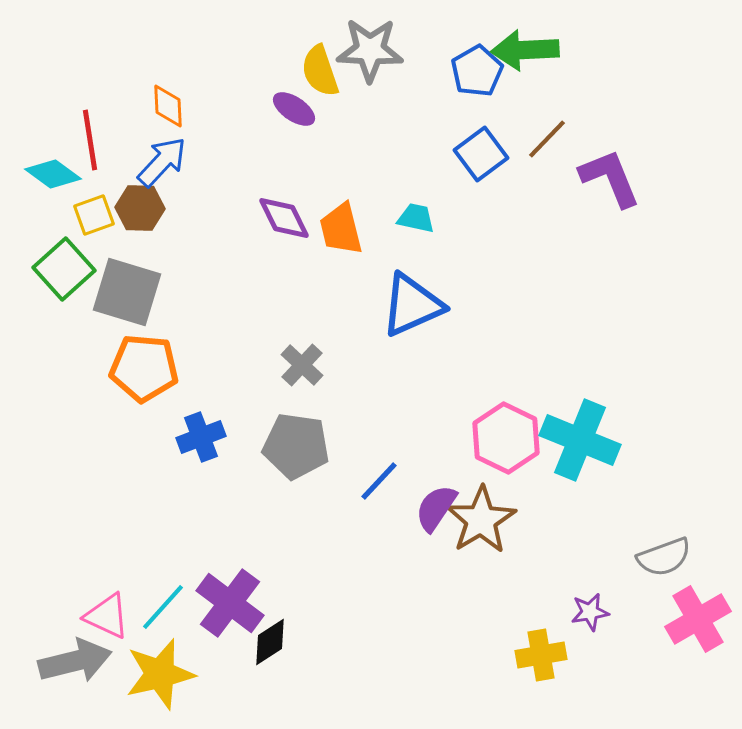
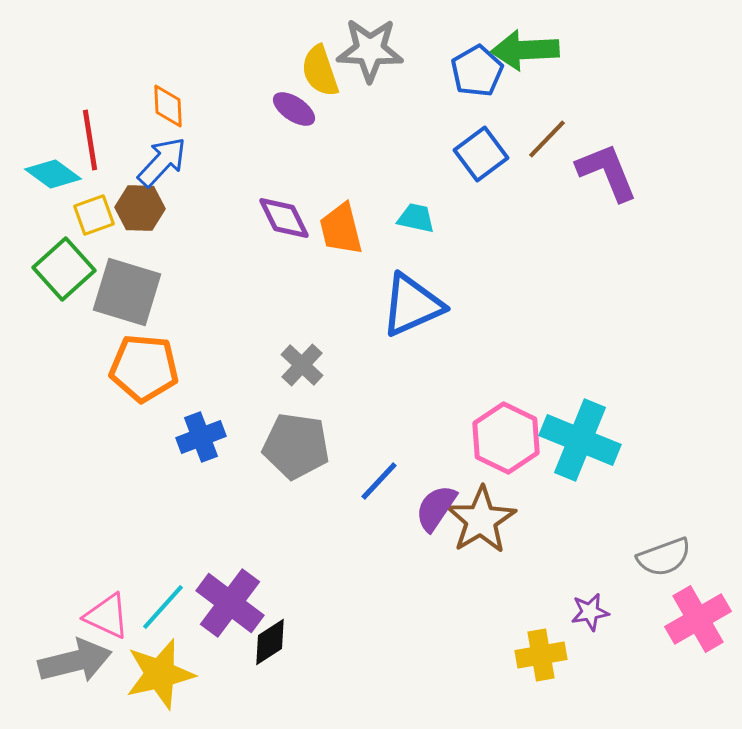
purple L-shape: moved 3 px left, 6 px up
